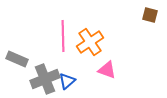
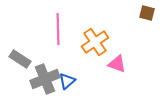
brown square: moved 3 px left, 2 px up
pink line: moved 5 px left, 7 px up
orange cross: moved 5 px right
gray rectangle: moved 3 px right; rotated 10 degrees clockwise
pink triangle: moved 10 px right, 6 px up
